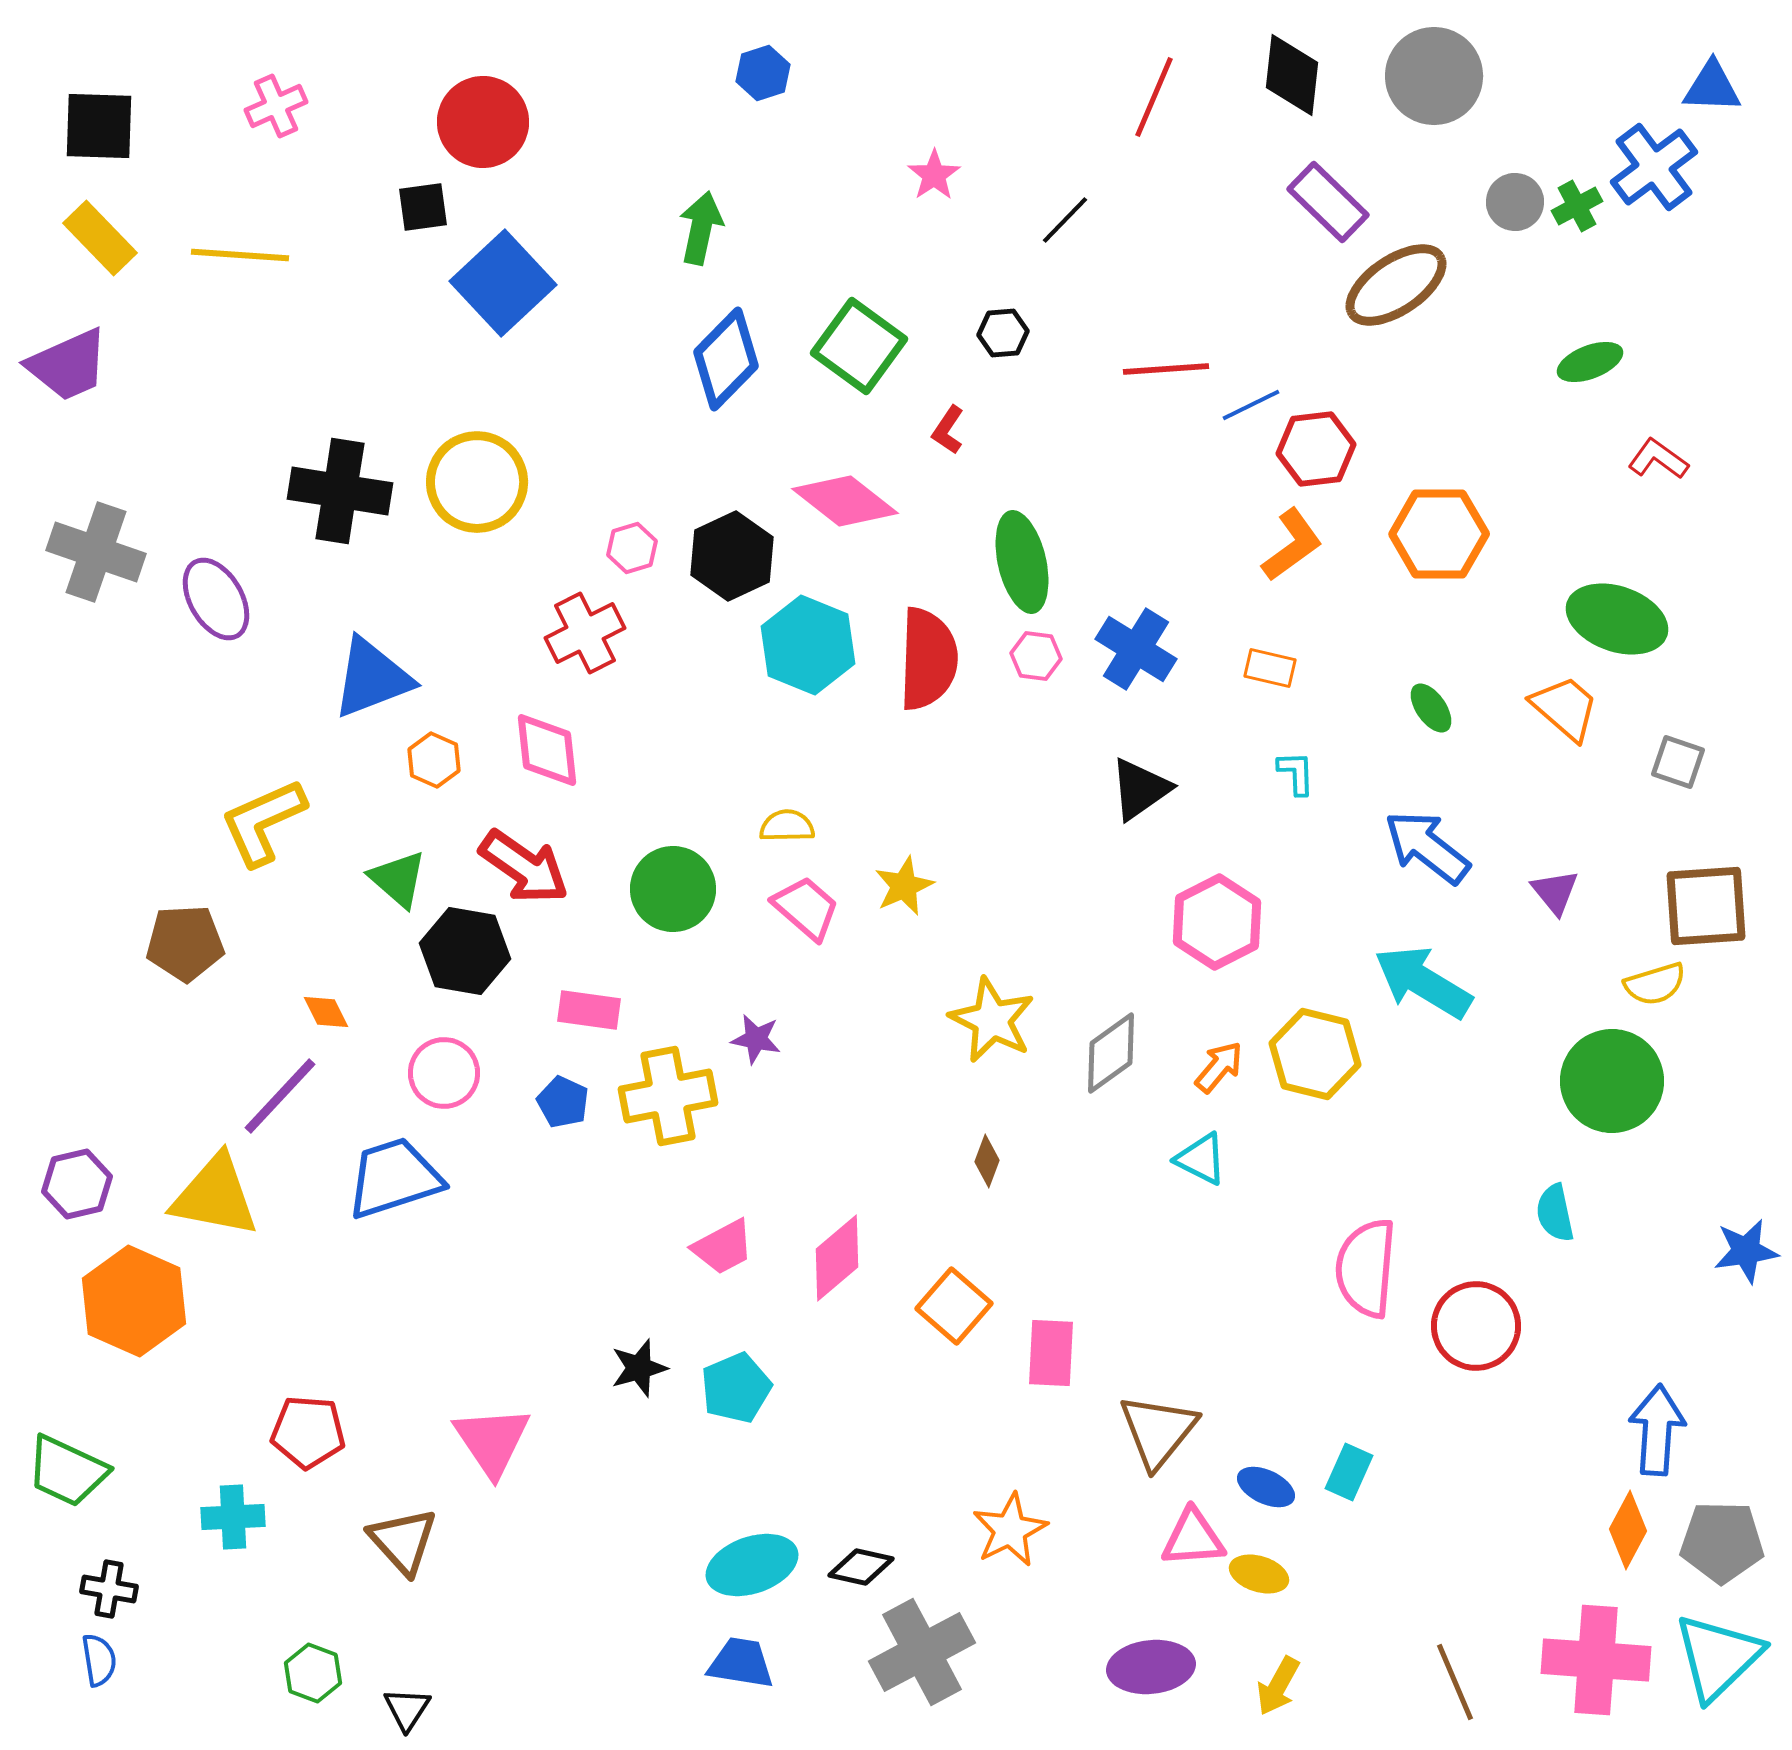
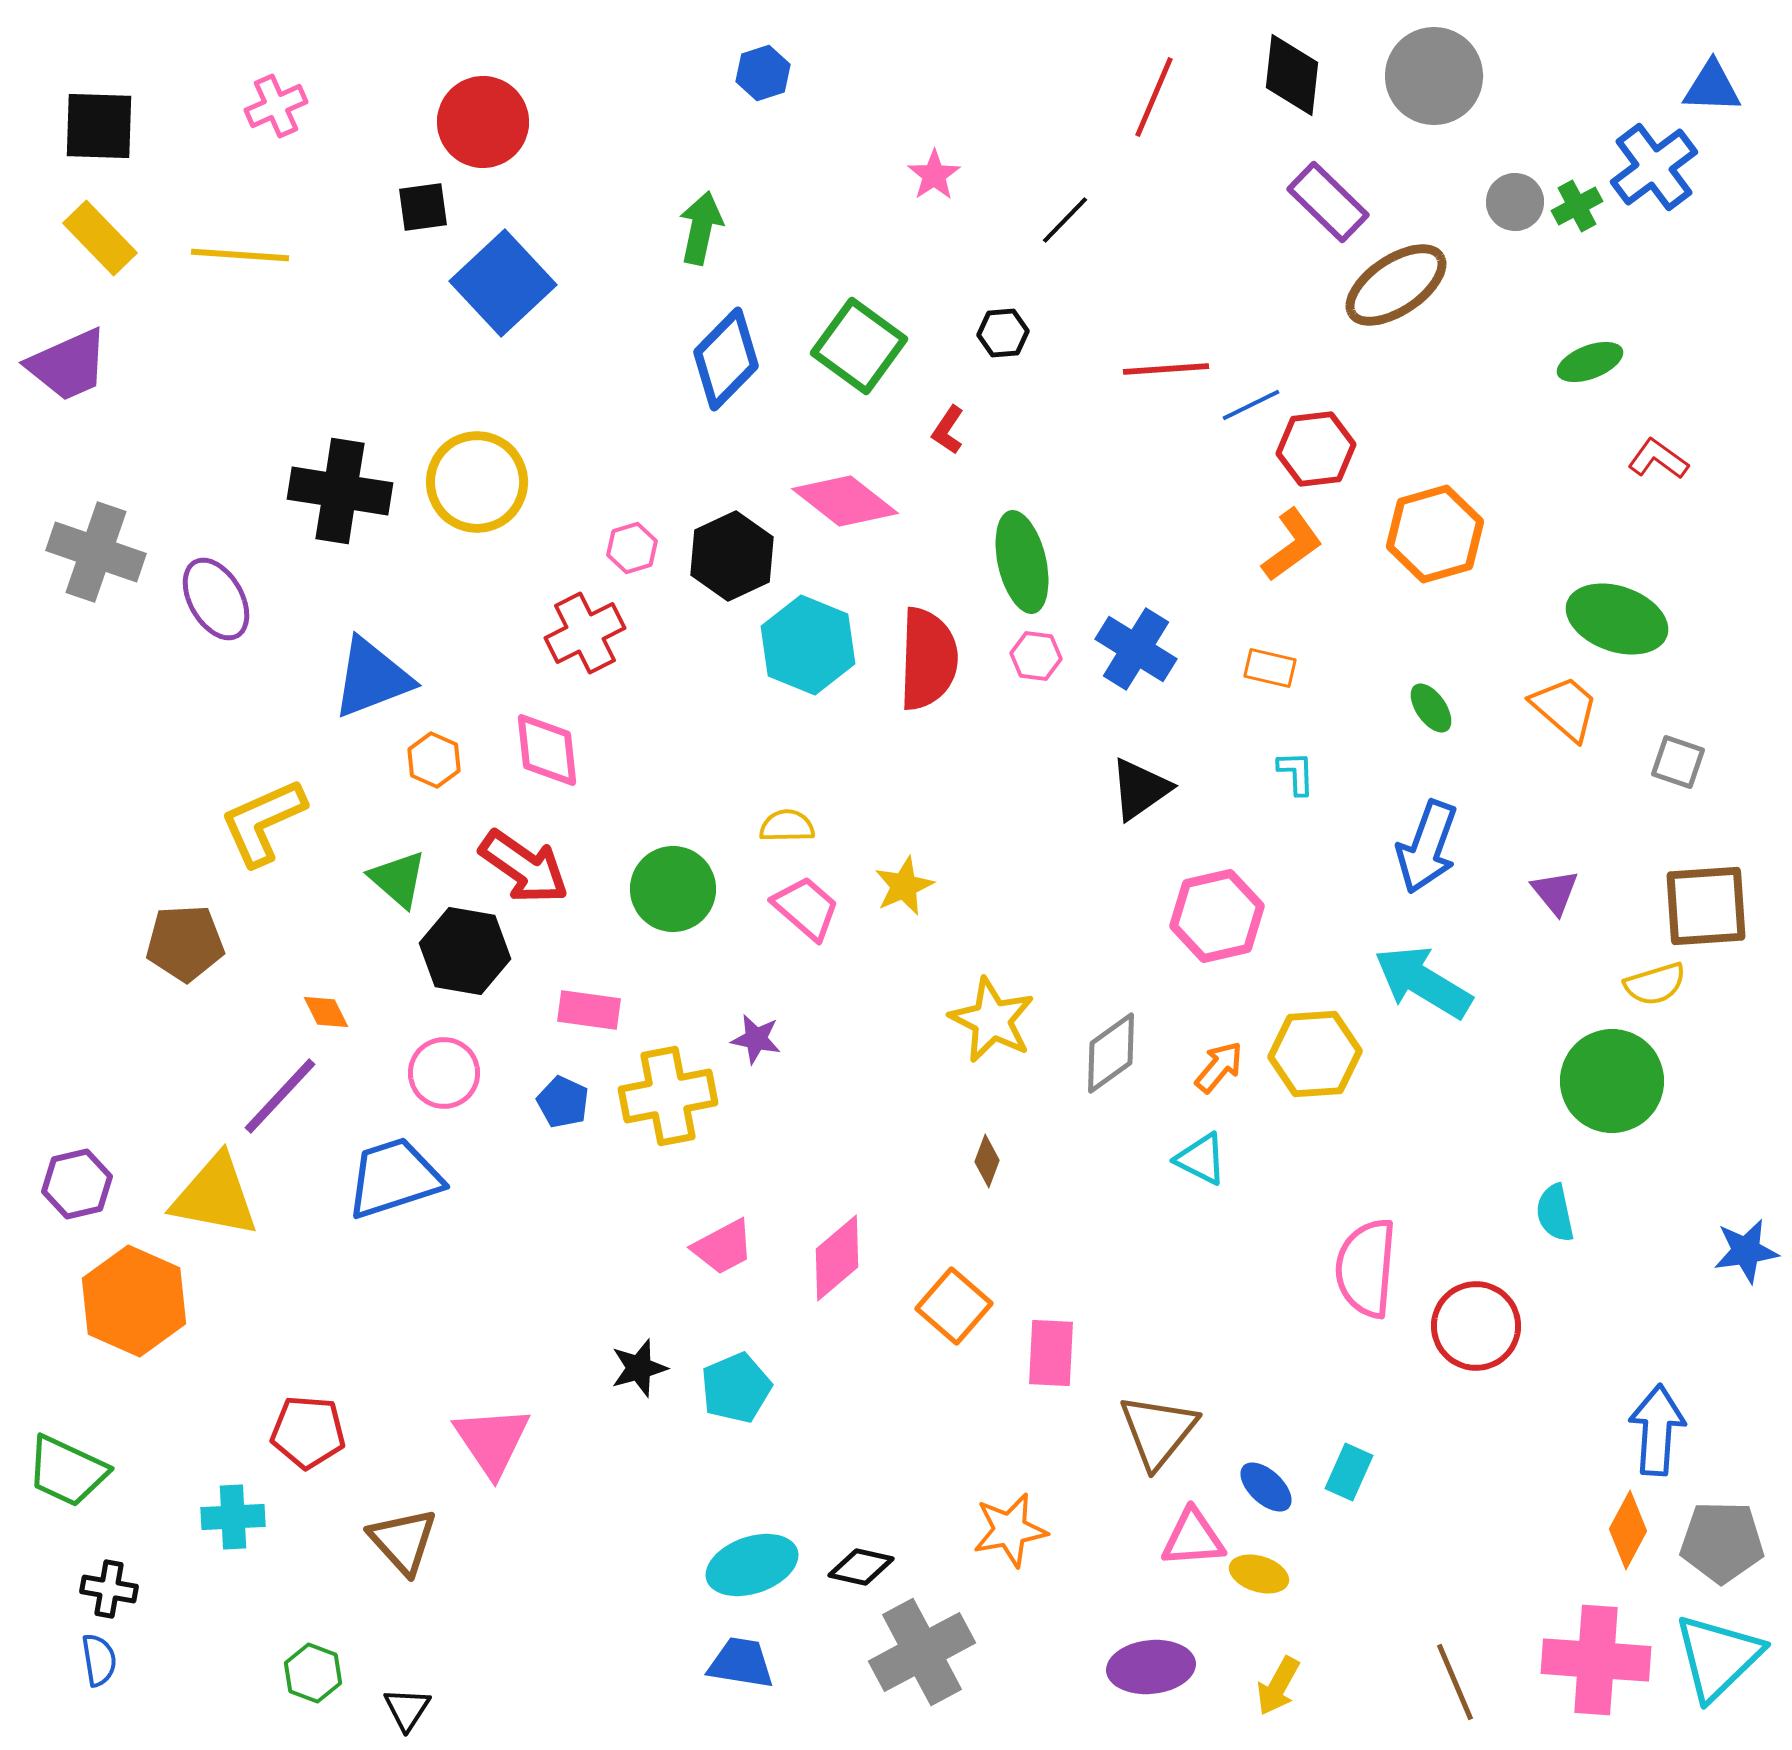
orange hexagon at (1439, 534): moved 4 px left; rotated 16 degrees counterclockwise
blue arrow at (1427, 847): rotated 108 degrees counterclockwise
pink hexagon at (1217, 922): moved 6 px up; rotated 14 degrees clockwise
yellow hexagon at (1315, 1054): rotated 18 degrees counterclockwise
blue ellipse at (1266, 1487): rotated 18 degrees clockwise
orange star at (1010, 1530): rotated 16 degrees clockwise
